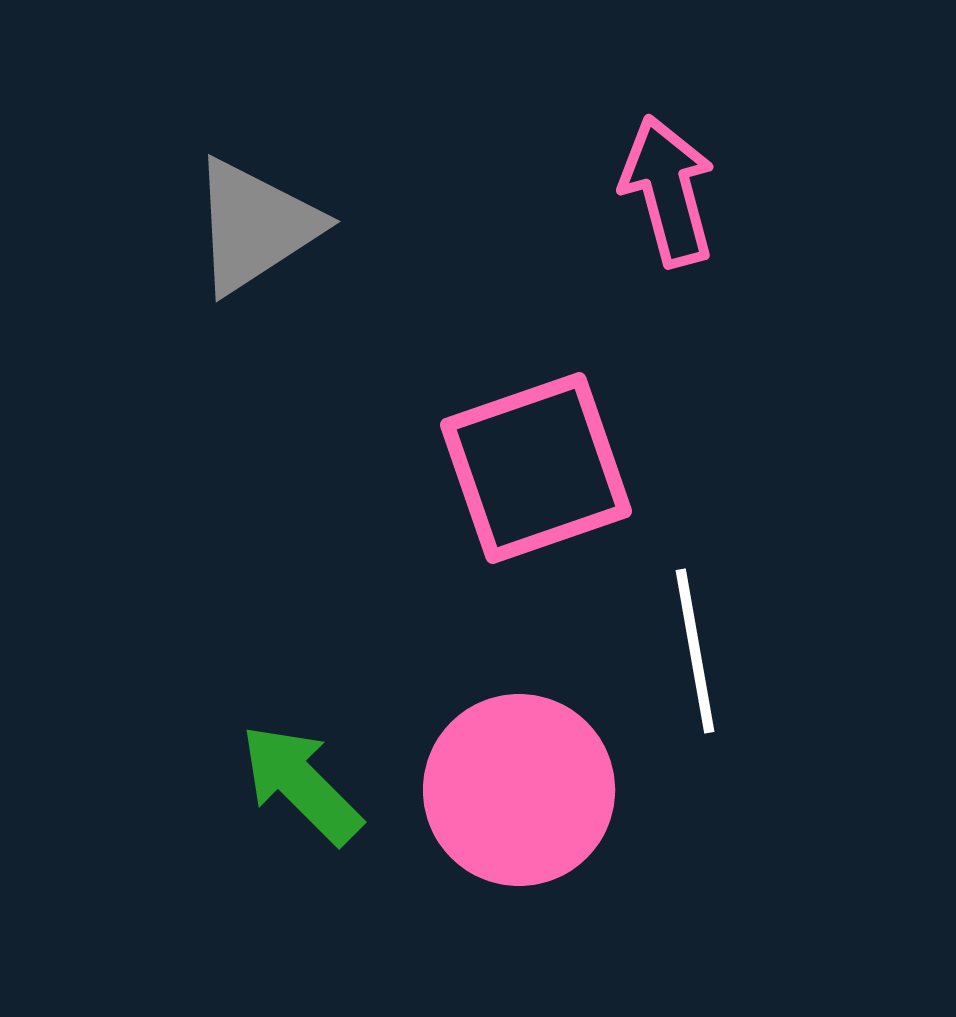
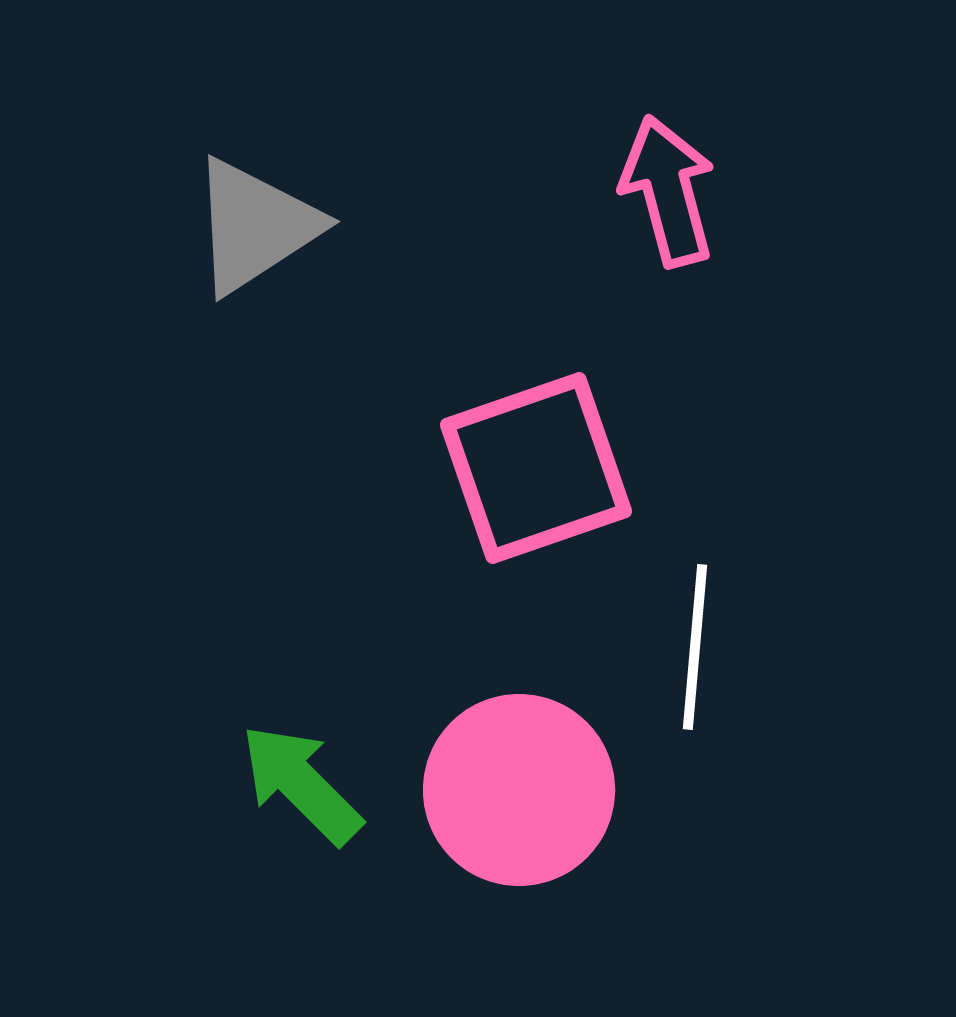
white line: moved 4 px up; rotated 15 degrees clockwise
